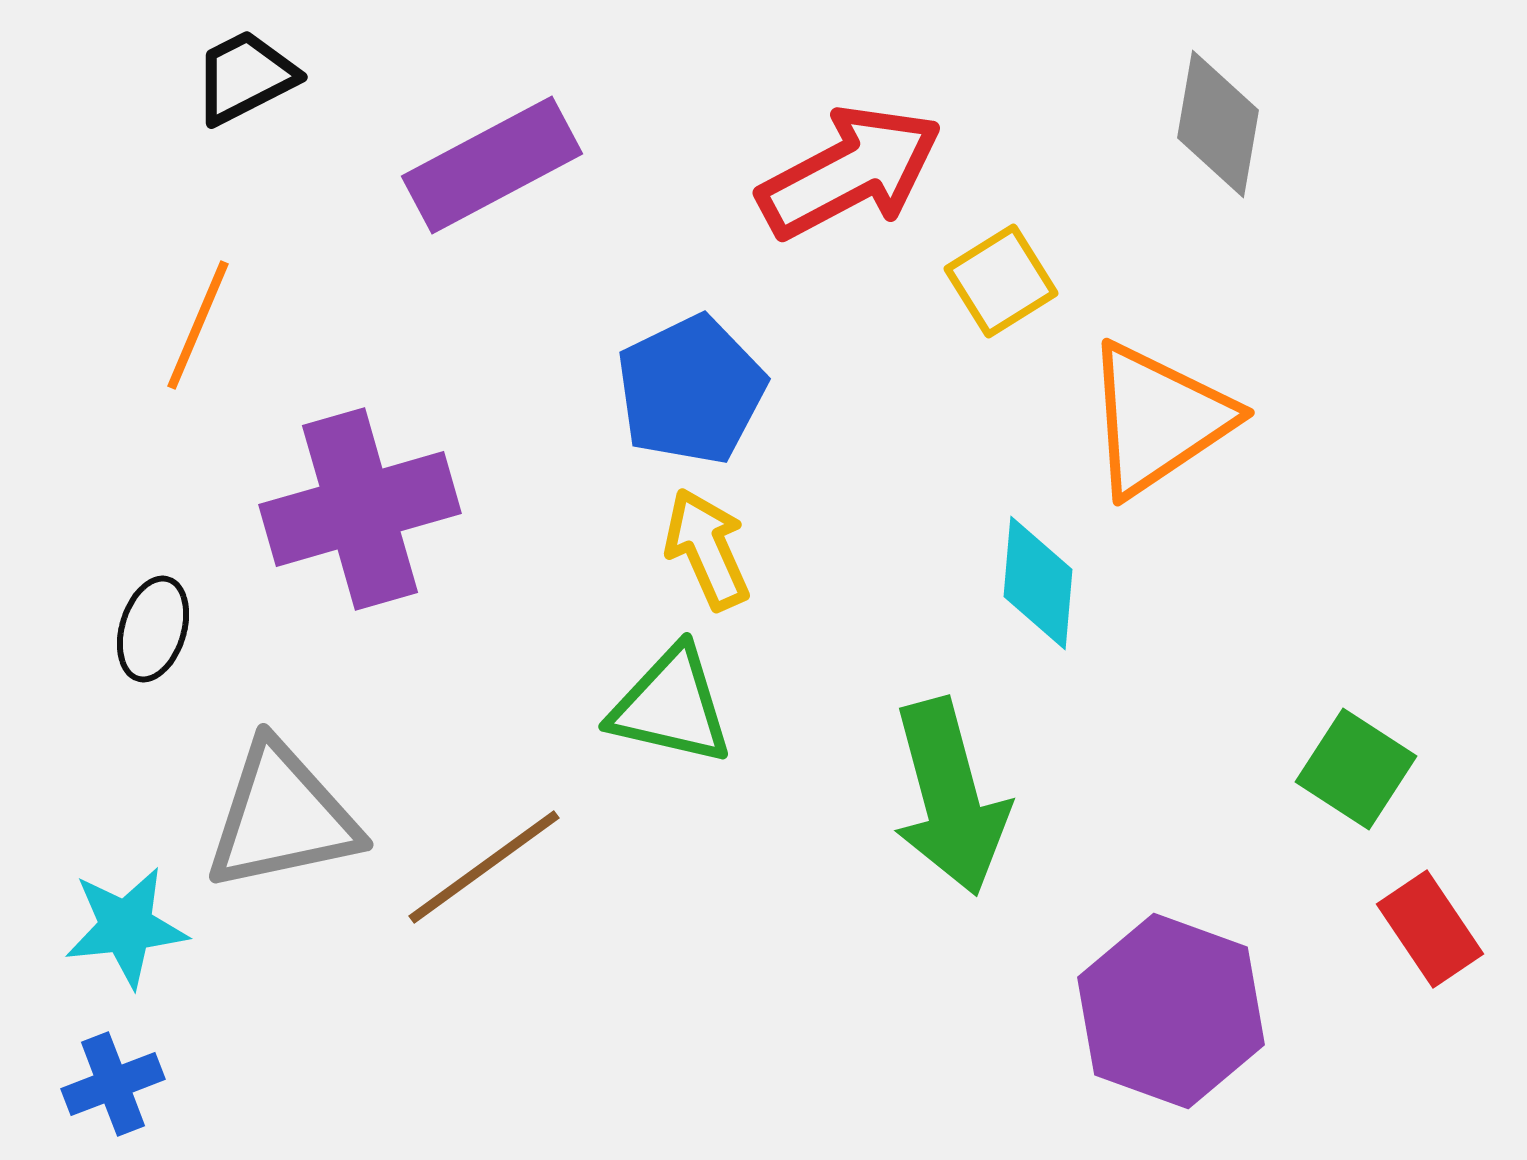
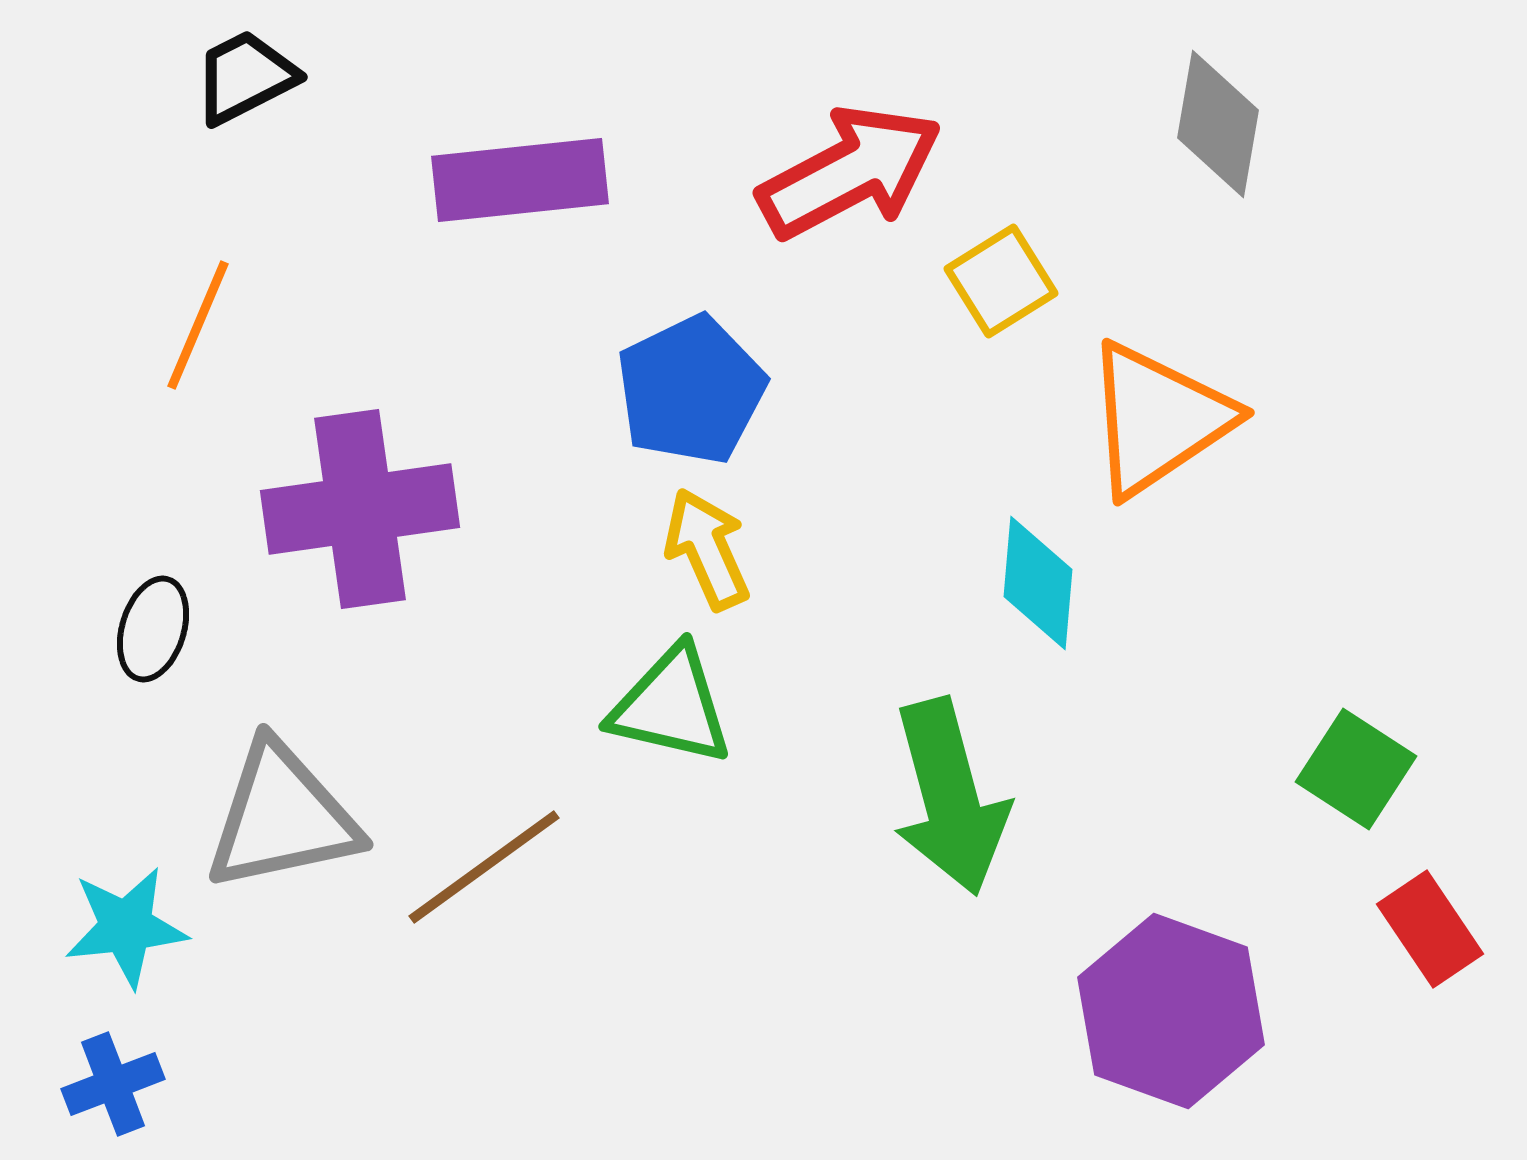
purple rectangle: moved 28 px right, 15 px down; rotated 22 degrees clockwise
purple cross: rotated 8 degrees clockwise
